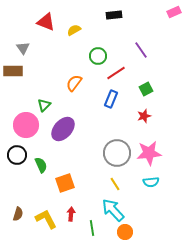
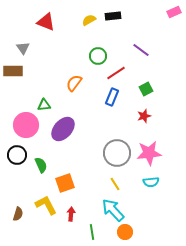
black rectangle: moved 1 px left, 1 px down
yellow semicircle: moved 15 px right, 10 px up
purple line: rotated 18 degrees counterclockwise
blue rectangle: moved 1 px right, 2 px up
green triangle: rotated 40 degrees clockwise
yellow L-shape: moved 14 px up
green line: moved 4 px down
